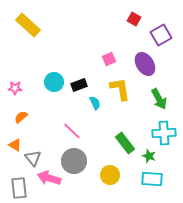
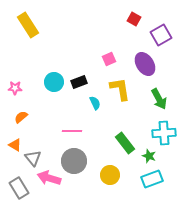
yellow rectangle: rotated 15 degrees clockwise
black rectangle: moved 3 px up
pink line: rotated 42 degrees counterclockwise
cyan rectangle: rotated 25 degrees counterclockwise
gray rectangle: rotated 25 degrees counterclockwise
